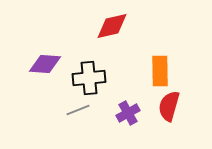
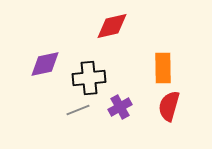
purple diamond: rotated 16 degrees counterclockwise
orange rectangle: moved 3 px right, 3 px up
purple cross: moved 8 px left, 6 px up
